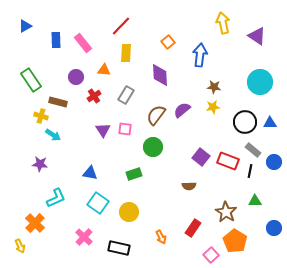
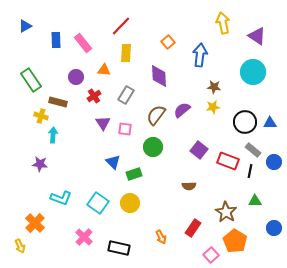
purple diamond at (160, 75): moved 1 px left, 1 px down
cyan circle at (260, 82): moved 7 px left, 10 px up
purple triangle at (103, 130): moved 7 px up
cyan arrow at (53, 135): rotated 119 degrees counterclockwise
purple square at (201, 157): moved 2 px left, 7 px up
blue triangle at (90, 173): moved 23 px right, 11 px up; rotated 35 degrees clockwise
cyan L-shape at (56, 198): moved 5 px right; rotated 45 degrees clockwise
yellow circle at (129, 212): moved 1 px right, 9 px up
